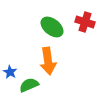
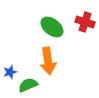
blue star: rotated 24 degrees clockwise
green semicircle: moved 1 px left
